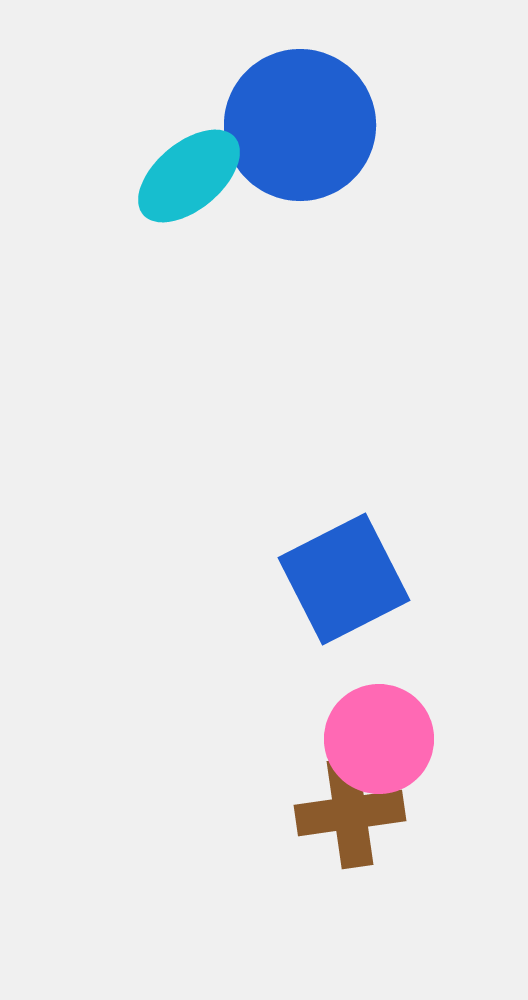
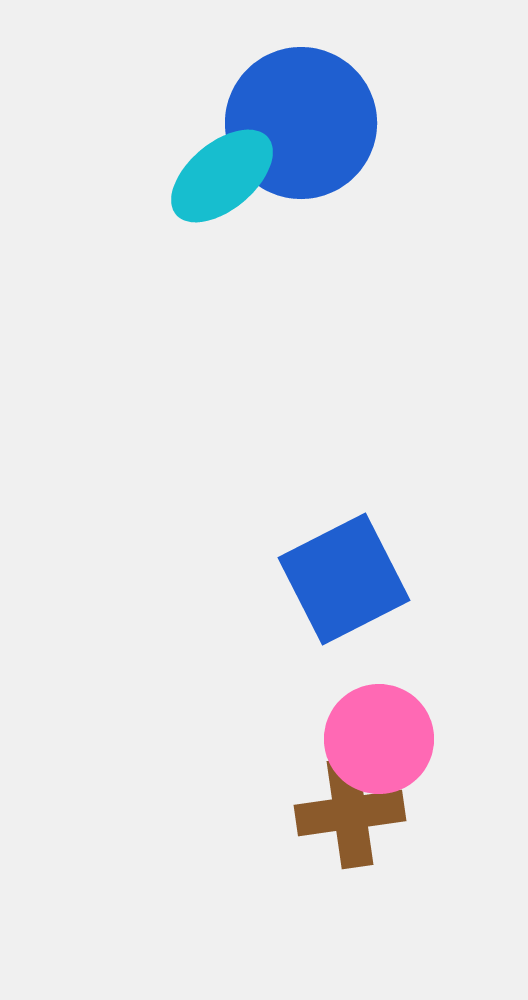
blue circle: moved 1 px right, 2 px up
cyan ellipse: moved 33 px right
